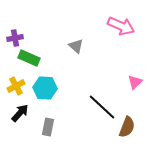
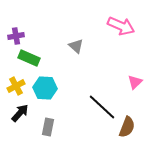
purple cross: moved 1 px right, 2 px up
